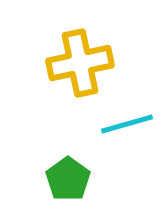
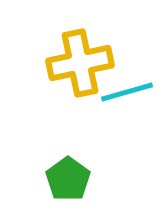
cyan line: moved 32 px up
